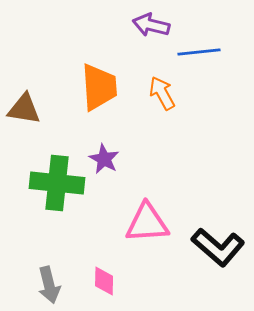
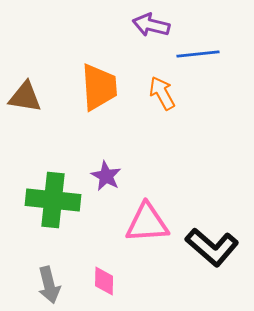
blue line: moved 1 px left, 2 px down
brown triangle: moved 1 px right, 12 px up
purple star: moved 2 px right, 17 px down
green cross: moved 4 px left, 17 px down
black L-shape: moved 6 px left
